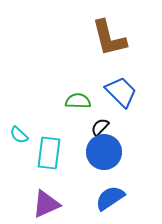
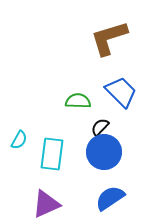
brown L-shape: rotated 87 degrees clockwise
cyan semicircle: moved 5 px down; rotated 102 degrees counterclockwise
cyan rectangle: moved 3 px right, 1 px down
